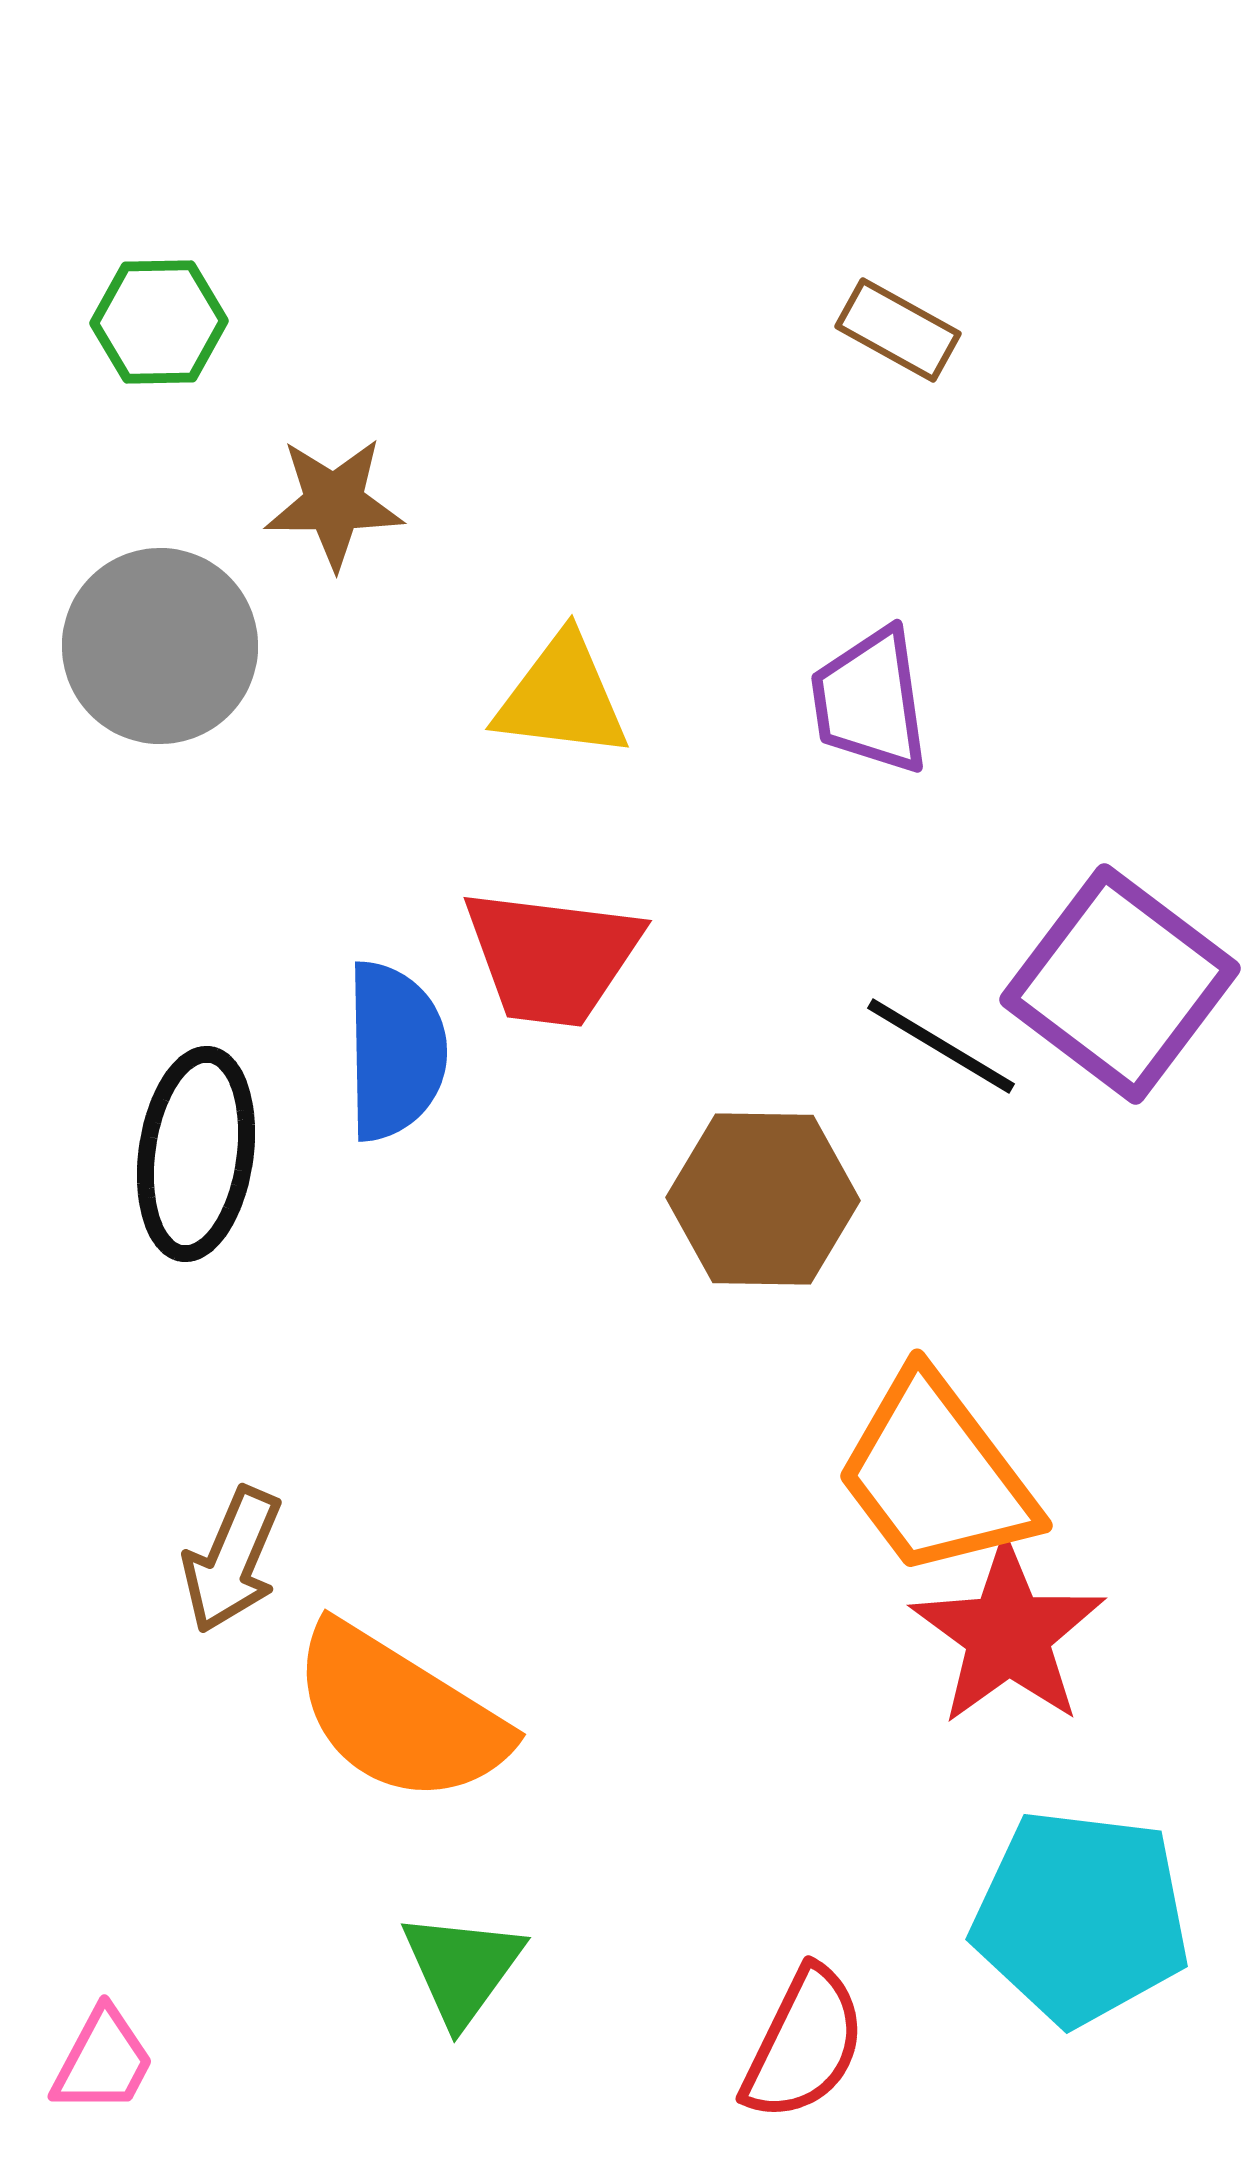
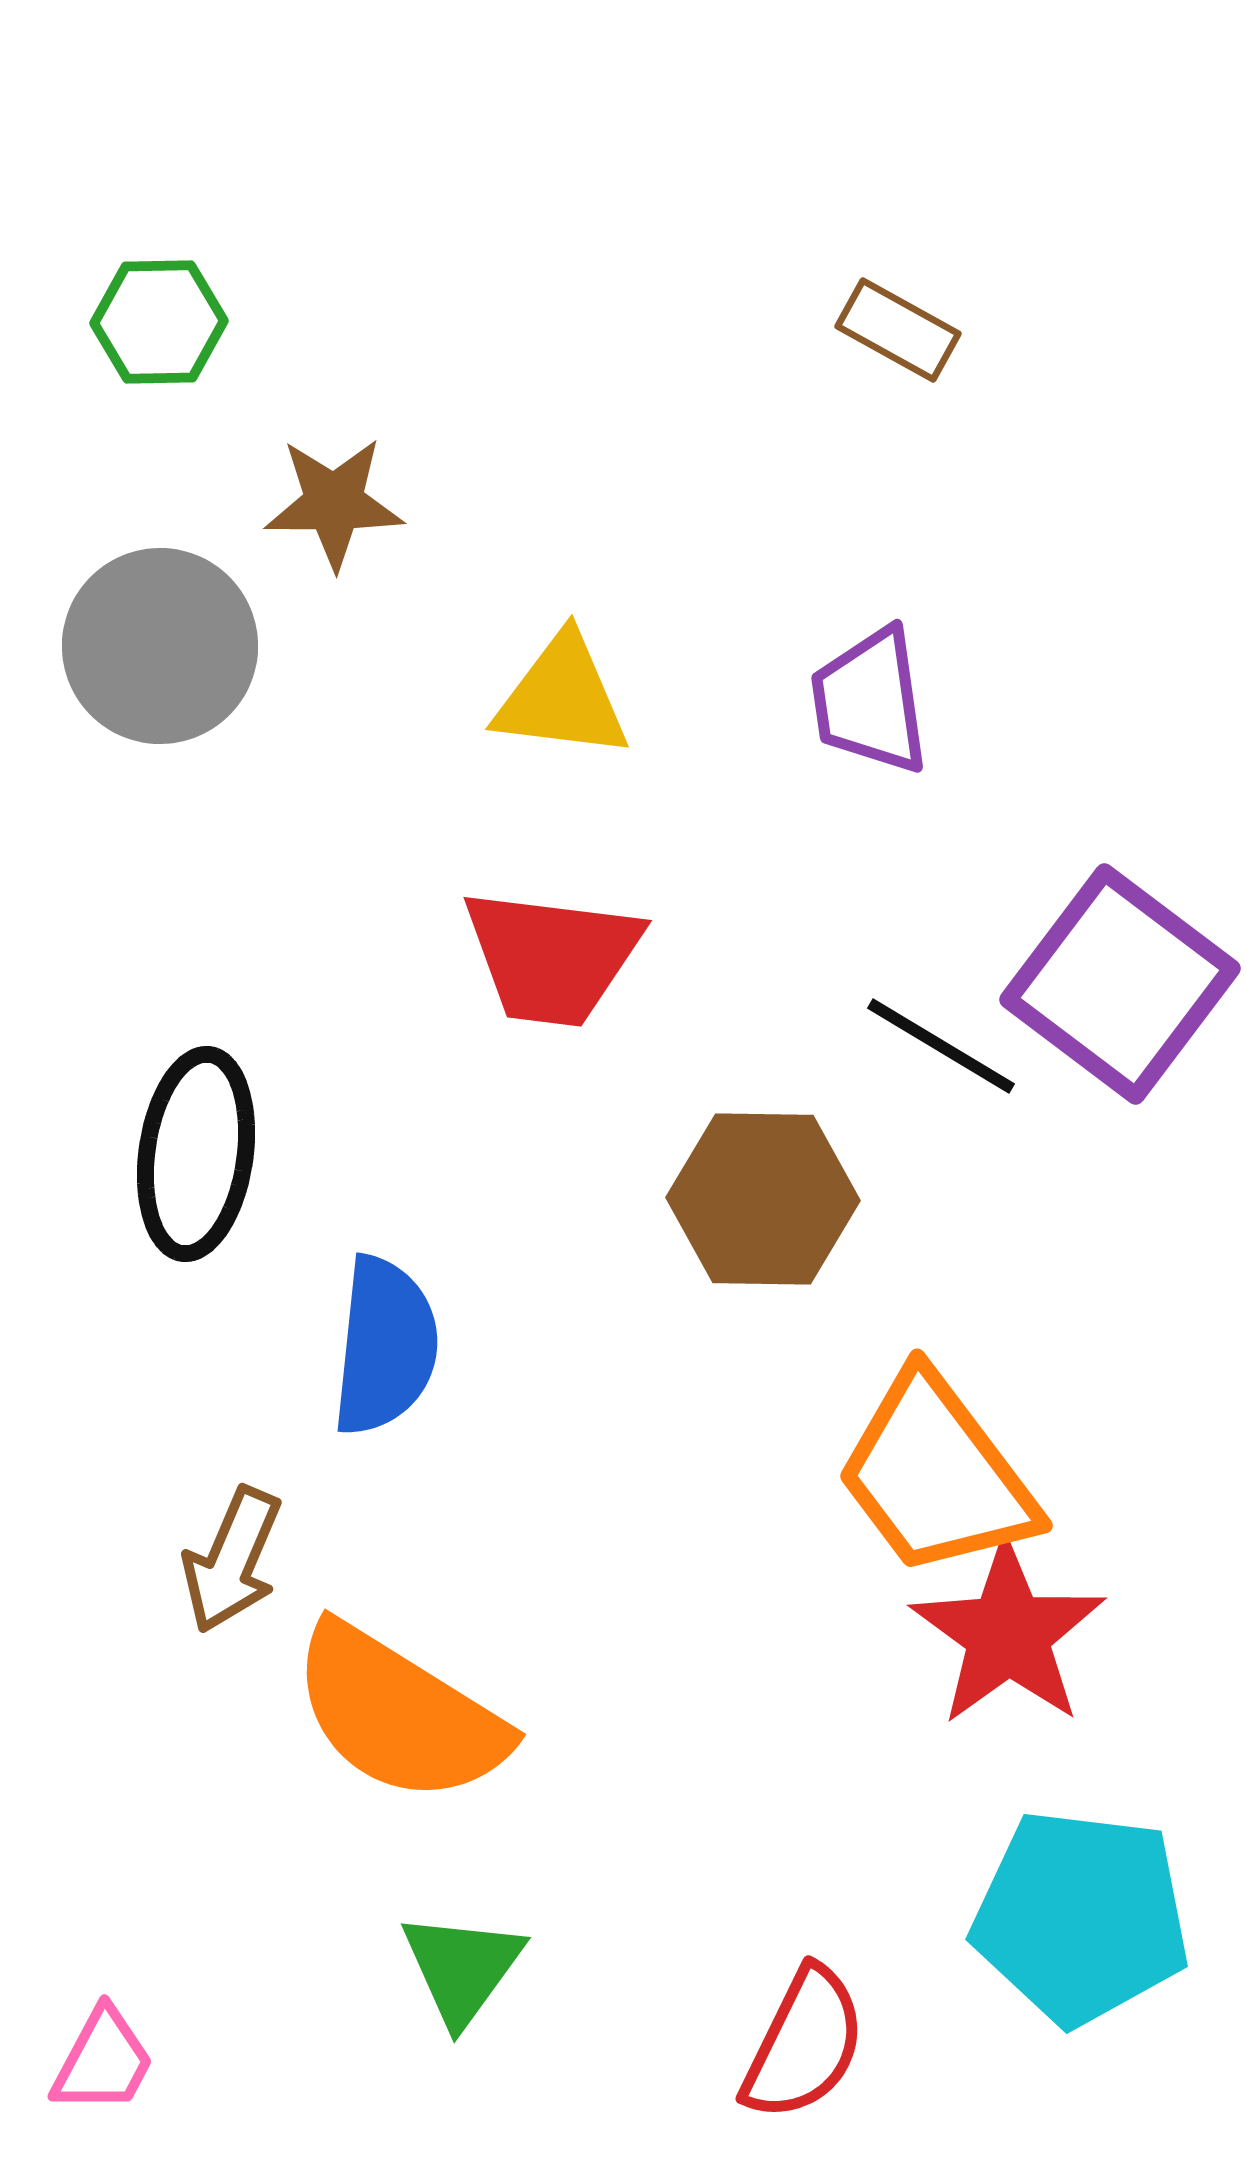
blue semicircle: moved 10 px left, 295 px down; rotated 7 degrees clockwise
